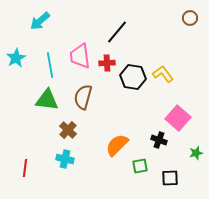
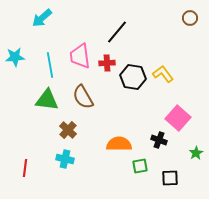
cyan arrow: moved 2 px right, 3 px up
cyan star: moved 1 px left, 1 px up; rotated 24 degrees clockwise
brown semicircle: rotated 45 degrees counterclockwise
orange semicircle: moved 2 px right, 1 px up; rotated 45 degrees clockwise
green star: rotated 16 degrees counterclockwise
